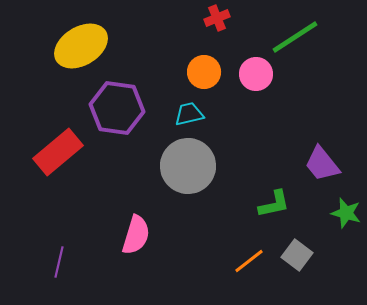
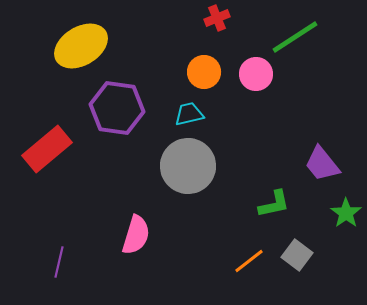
red rectangle: moved 11 px left, 3 px up
green star: rotated 20 degrees clockwise
